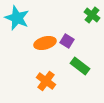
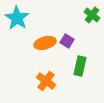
cyan star: rotated 10 degrees clockwise
green rectangle: rotated 66 degrees clockwise
